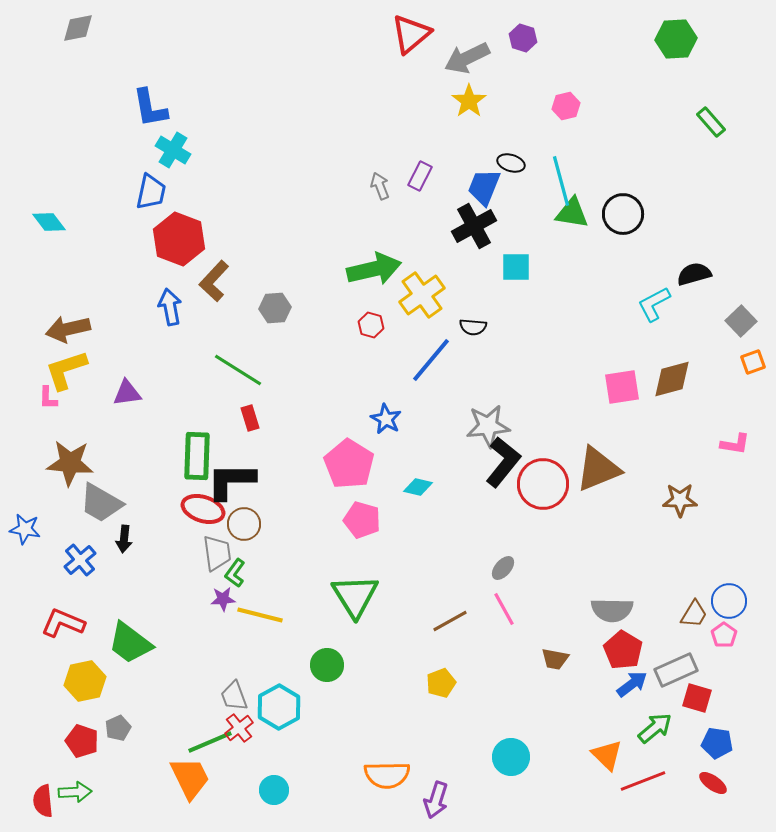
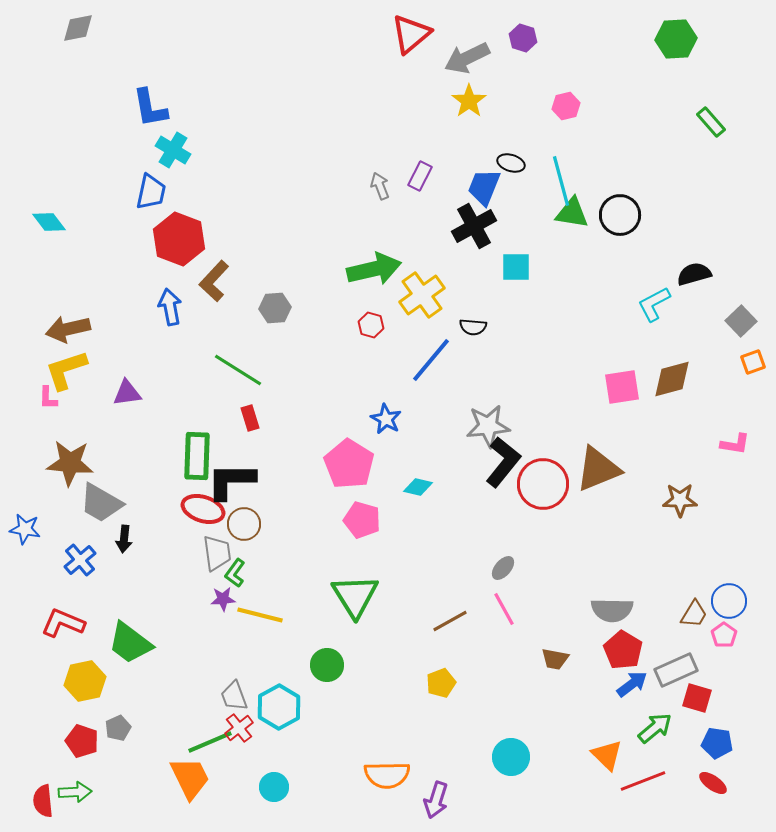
black circle at (623, 214): moved 3 px left, 1 px down
cyan circle at (274, 790): moved 3 px up
